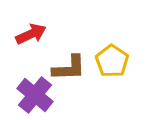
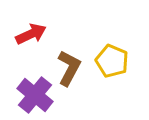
yellow pentagon: rotated 12 degrees counterclockwise
brown L-shape: rotated 60 degrees counterclockwise
